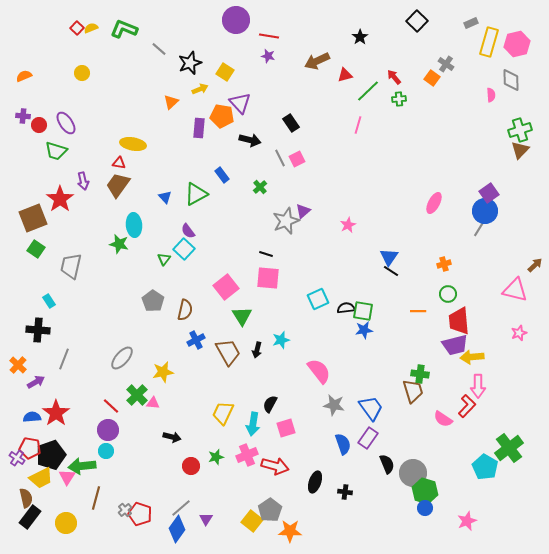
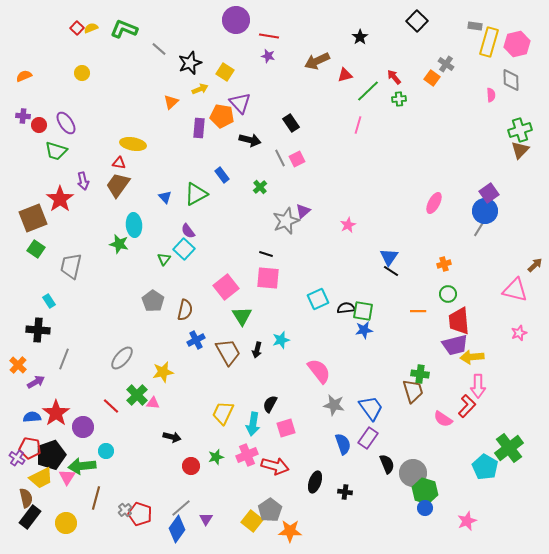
gray rectangle at (471, 23): moved 4 px right, 3 px down; rotated 32 degrees clockwise
purple circle at (108, 430): moved 25 px left, 3 px up
